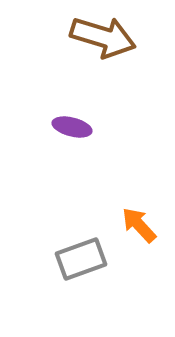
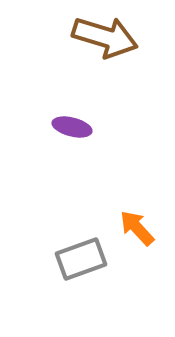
brown arrow: moved 2 px right
orange arrow: moved 2 px left, 3 px down
